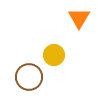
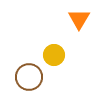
orange triangle: moved 1 px down
